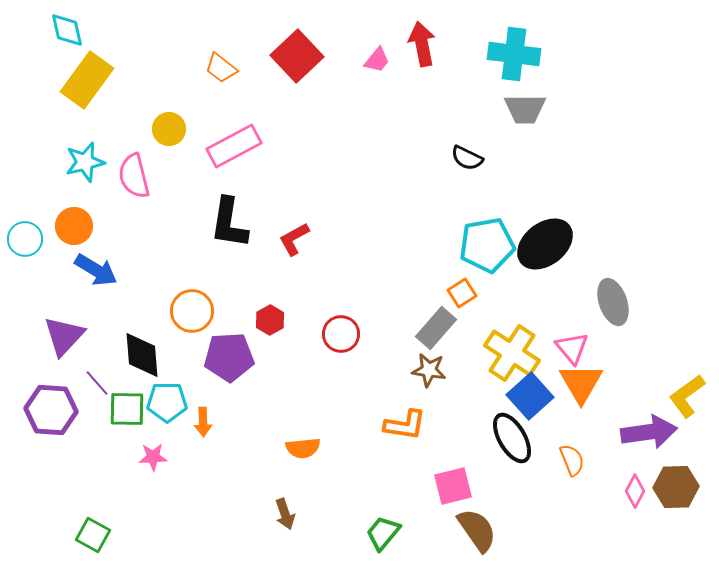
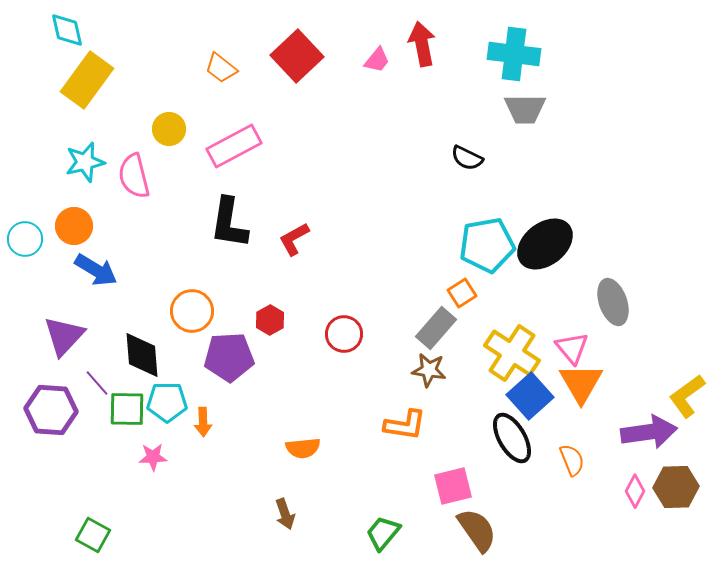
red circle at (341, 334): moved 3 px right
